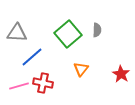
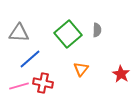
gray triangle: moved 2 px right
blue line: moved 2 px left, 2 px down
